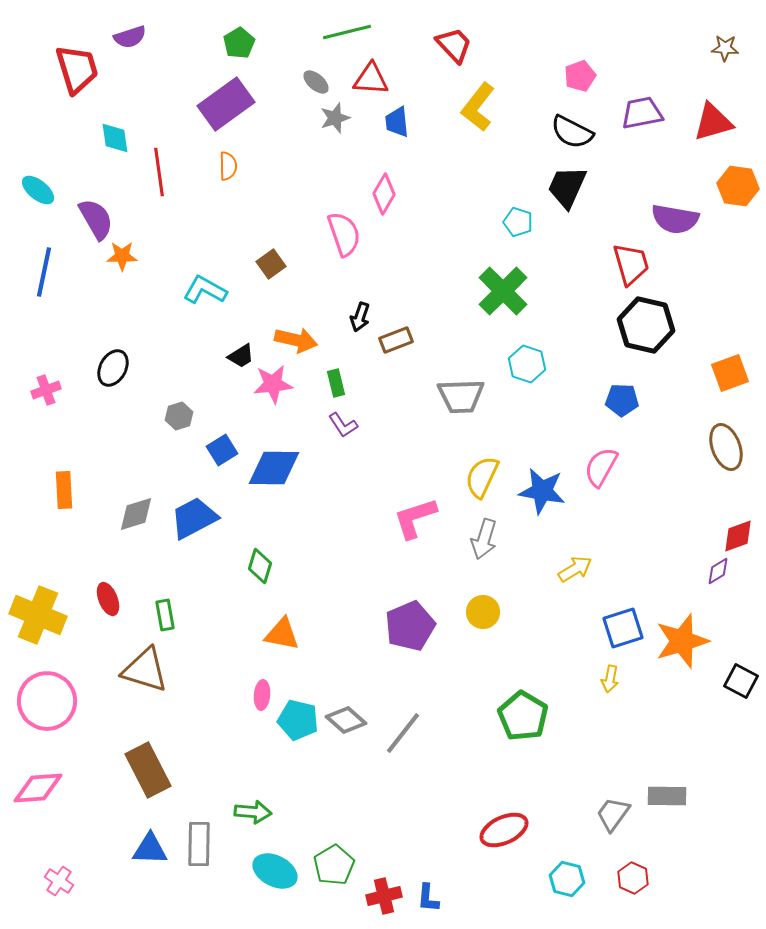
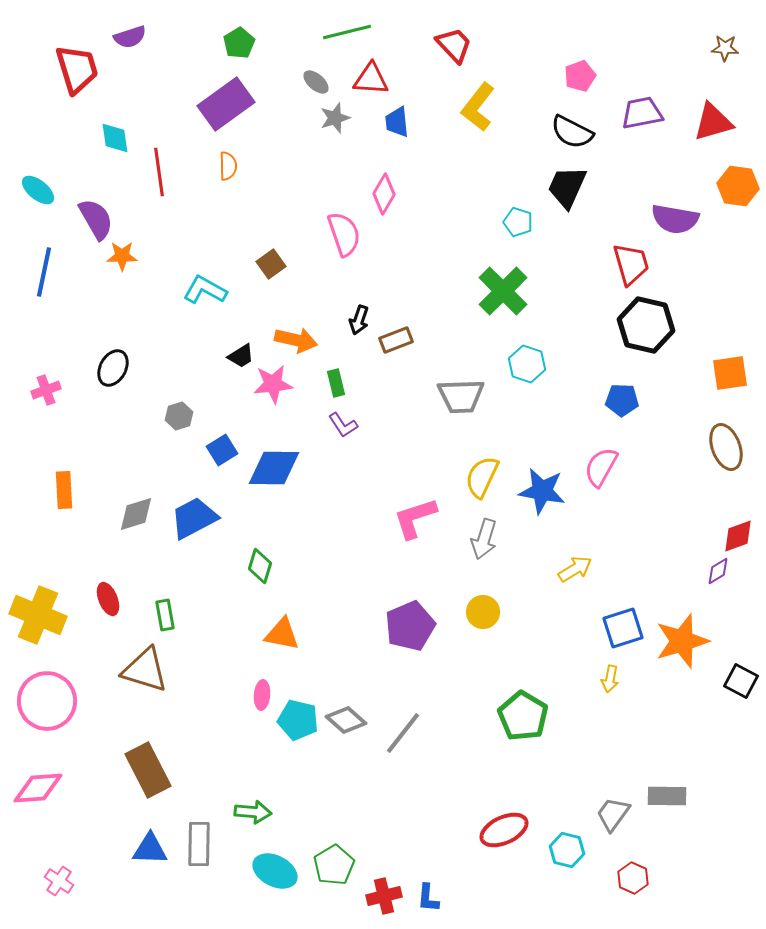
black arrow at (360, 317): moved 1 px left, 3 px down
orange square at (730, 373): rotated 12 degrees clockwise
cyan hexagon at (567, 879): moved 29 px up
